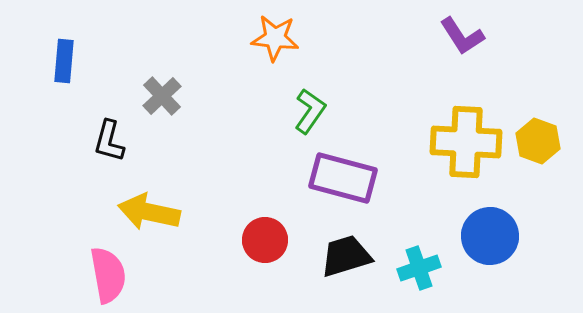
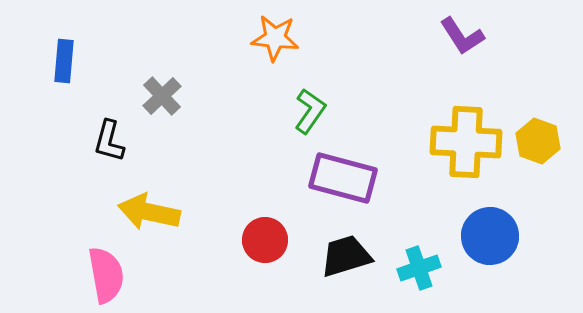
pink semicircle: moved 2 px left
